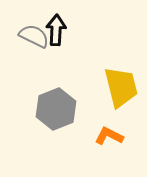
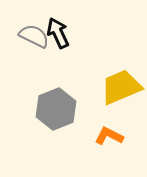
black arrow: moved 2 px right, 3 px down; rotated 28 degrees counterclockwise
yellow trapezoid: rotated 99 degrees counterclockwise
